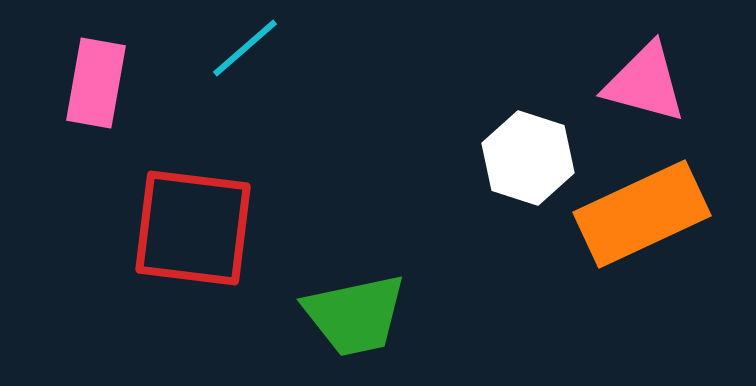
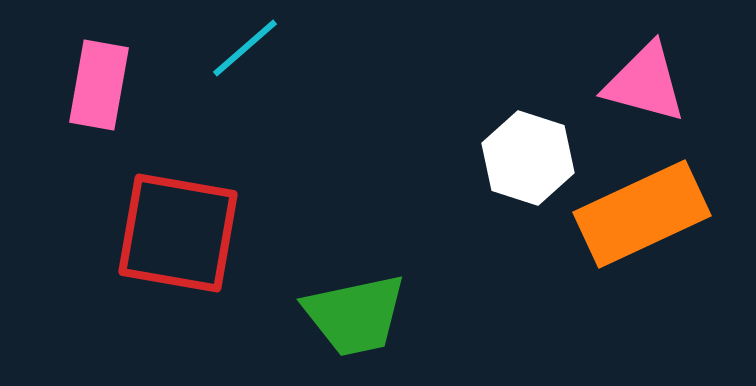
pink rectangle: moved 3 px right, 2 px down
red square: moved 15 px left, 5 px down; rotated 3 degrees clockwise
